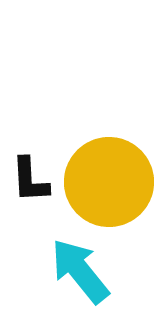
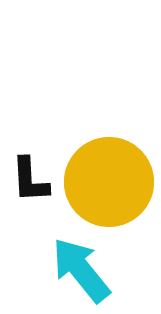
cyan arrow: moved 1 px right, 1 px up
